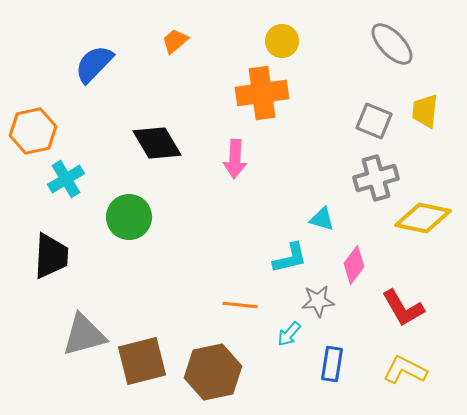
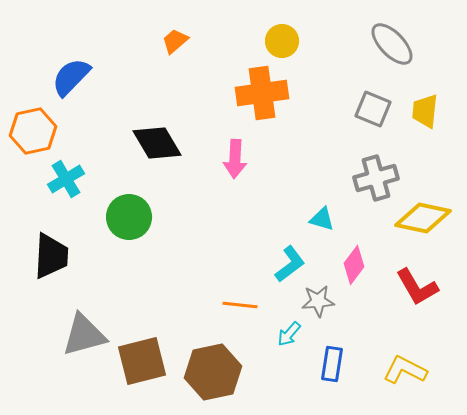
blue semicircle: moved 23 px left, 13 px down
gray square: moved 1 px left, 12 px up
cyan L-shape: moved 6 px down; rotated 24 degrees counterclockwise
red L-shape: moved 14 px right, 21 px up
